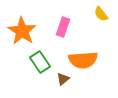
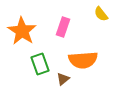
green rectangle: moved 2 px down; rotated 15 degrees clockwise
